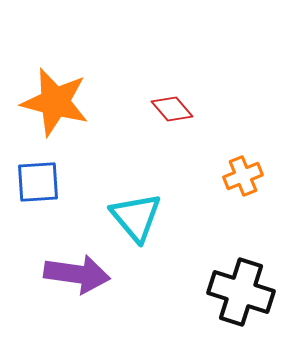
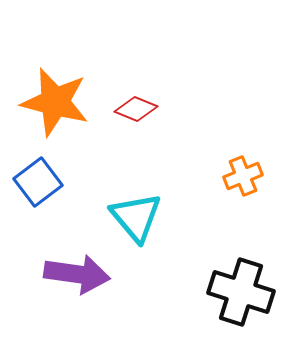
red diamond: moved 36 px left; rotated 27 degrees counterclockwise
blue square: rotated 33 degrees counterclockwise
